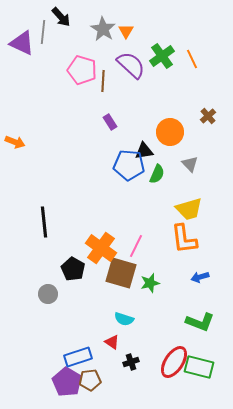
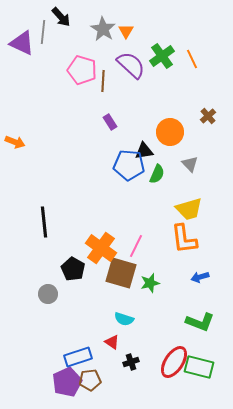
purple pentagon: rotated 16 degrees clockwise
